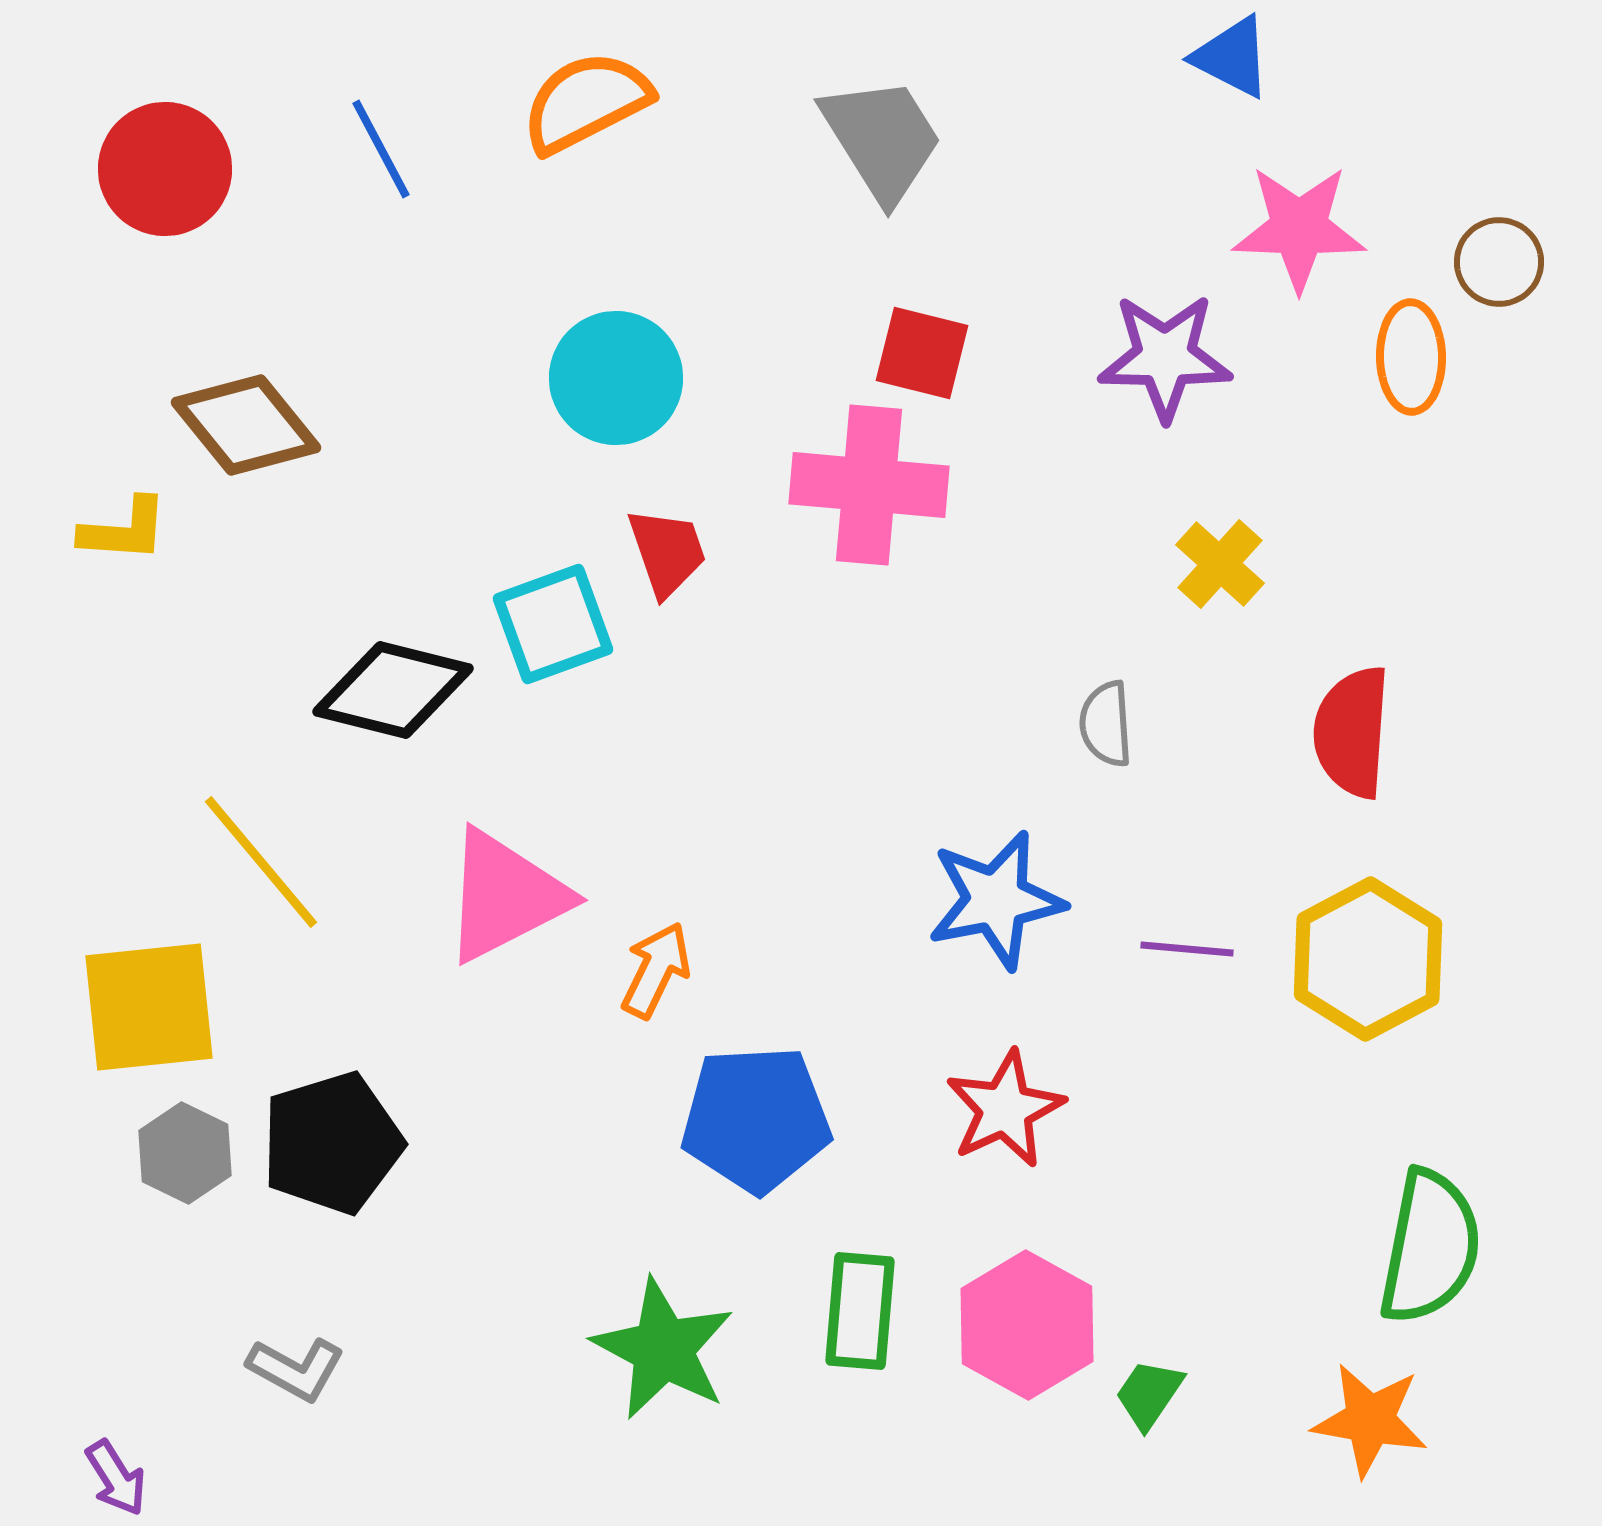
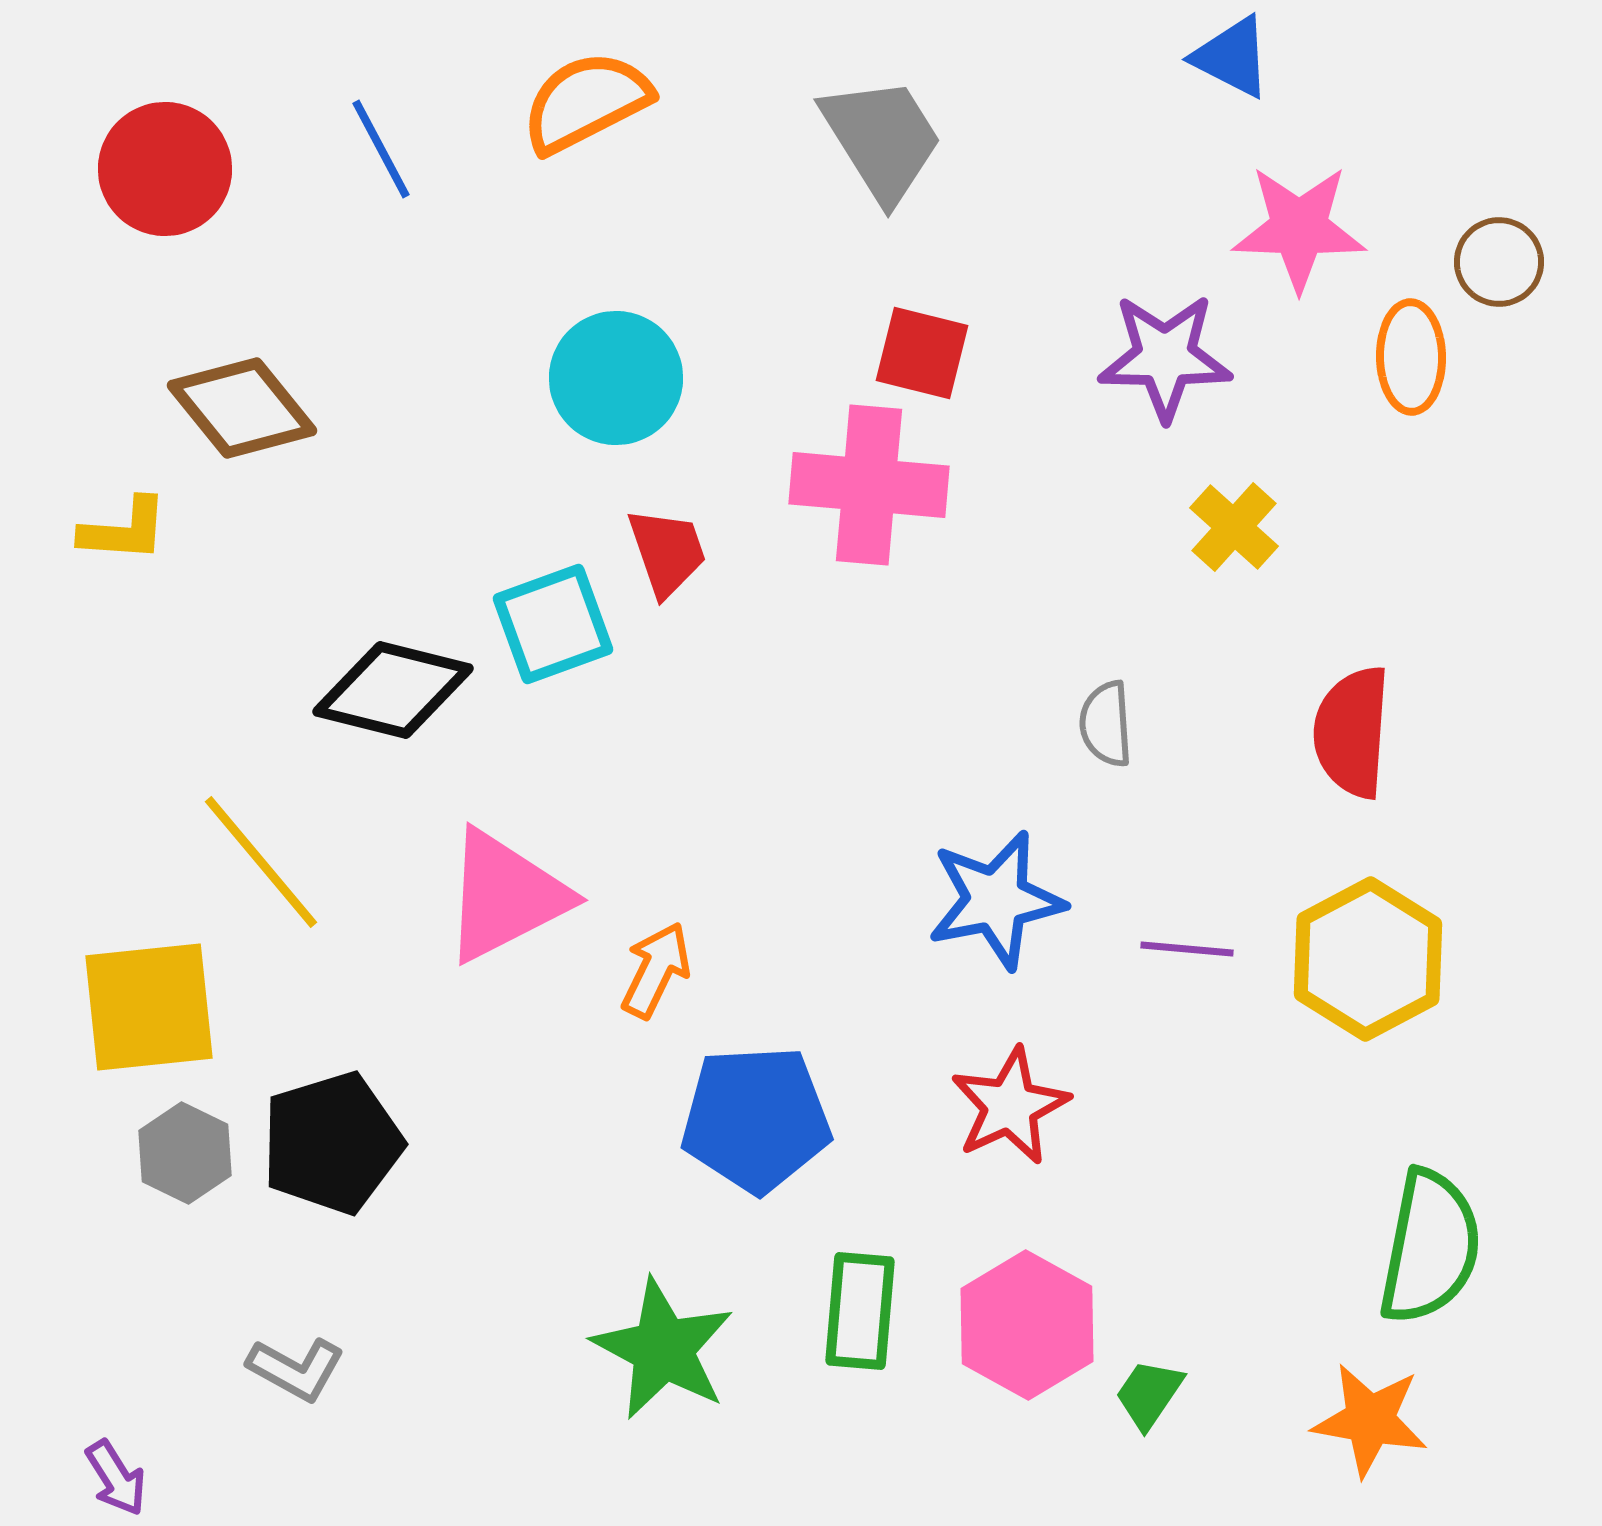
brown diamond: moved 4 px left, 17 px up
yellow cross: moved 14 px right, 37 px up
red star: moved 5 px right, 3 px up
